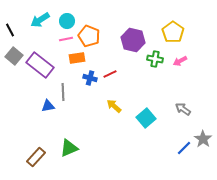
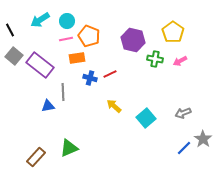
gray arrow: moved 4 px down; rotated 56 degrees counterclockwise
